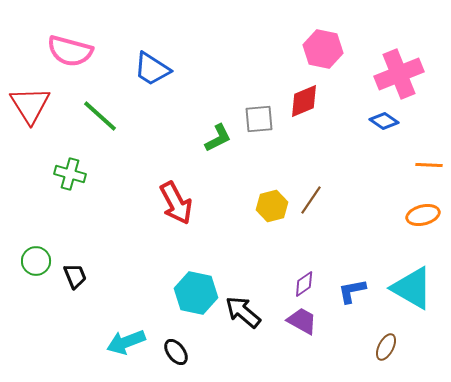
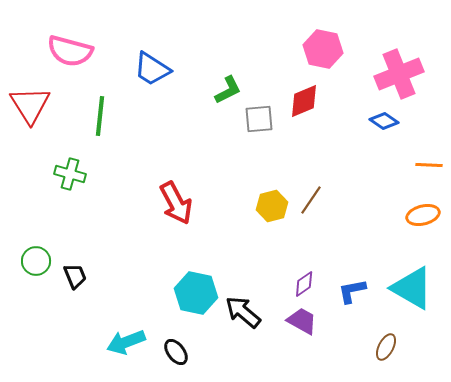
green line: rotated 54 degrees clockwise
green L-shape: moved 10 px right, 48 px up
